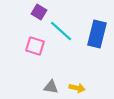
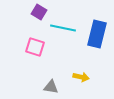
cyan line: moved 2 px right, 3 px up; rotated 30 degrees counterclockwise
pink square: moved 1 px down
yellow arrow: moved 4 px right, 11 px up
